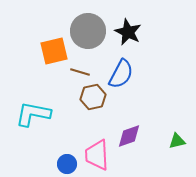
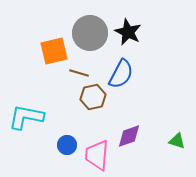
gray circle: moved 2 px right, 2 px down
brown line: moved 1 px left, 1 px down
cyan L-shape: moved 7 px left, 3 px down
green triangle: rotated 30 degrees clockwise
pink trapezoid: rotated 8 degrees clockwise
blue circle: moved 19 px up
